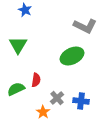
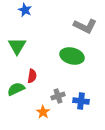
green triangle: moved 1 px left, 1 px down
green ellipse: rotated 40 degrees clockwise
red semicircle: moved 4 px left, 4 px up
gray cross: moved 1 px right, 2 px up; rotated 24 degrees clockwise
